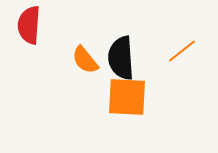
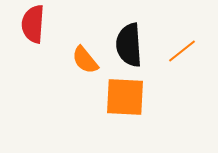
red semicircle: moved 4 px right, 1 px up
black semicircle: moved 8 px right, 13 px up
orange square: moved 2 px left
